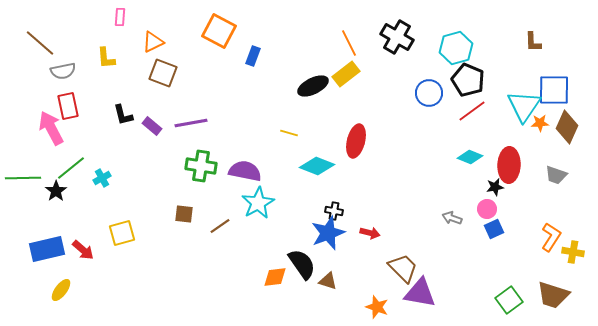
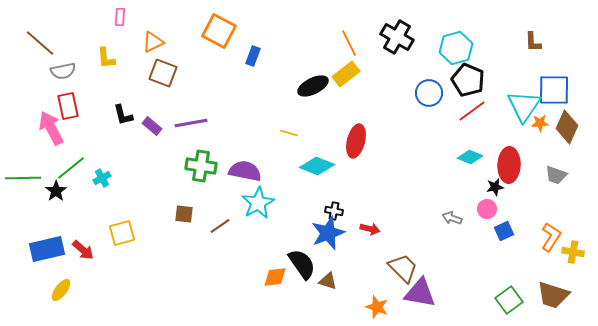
blue square at (494, 229): moved 10 px right, 2 px down
red arrow at (370, 233): moved 4 px up
